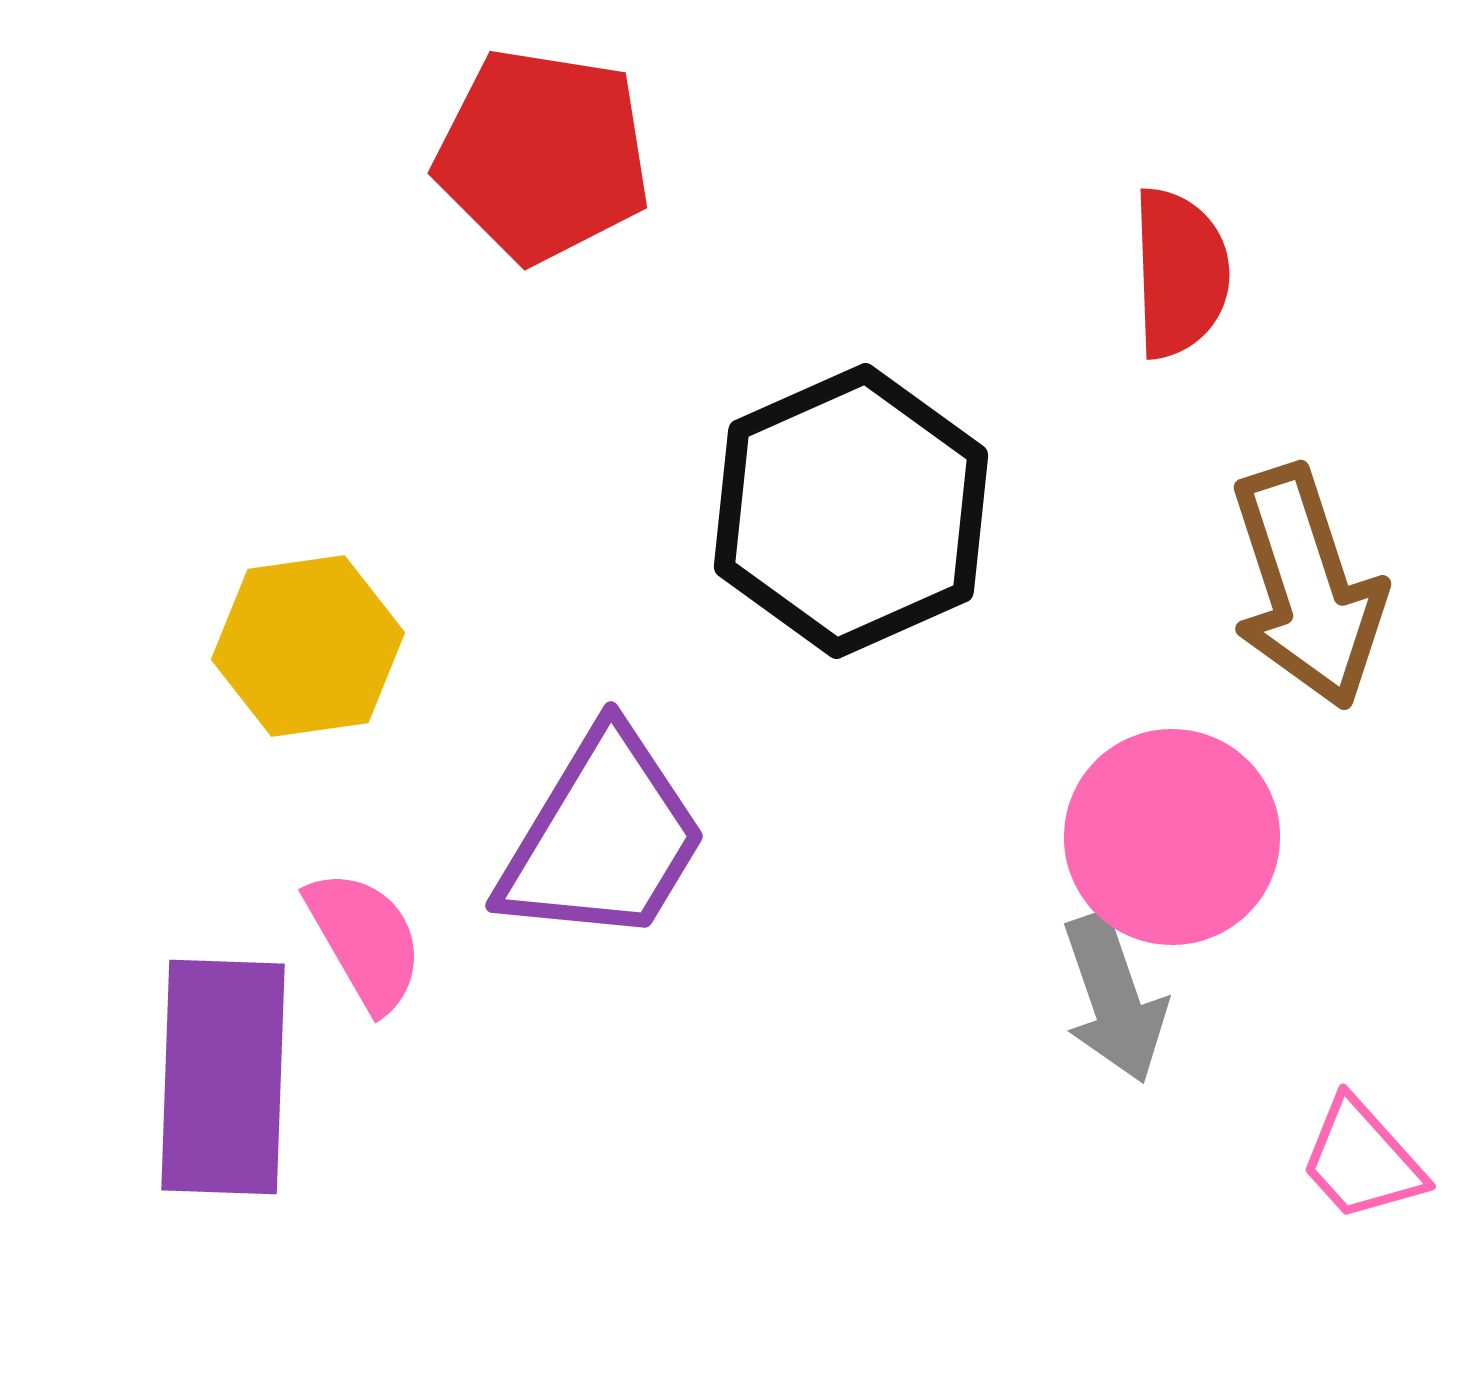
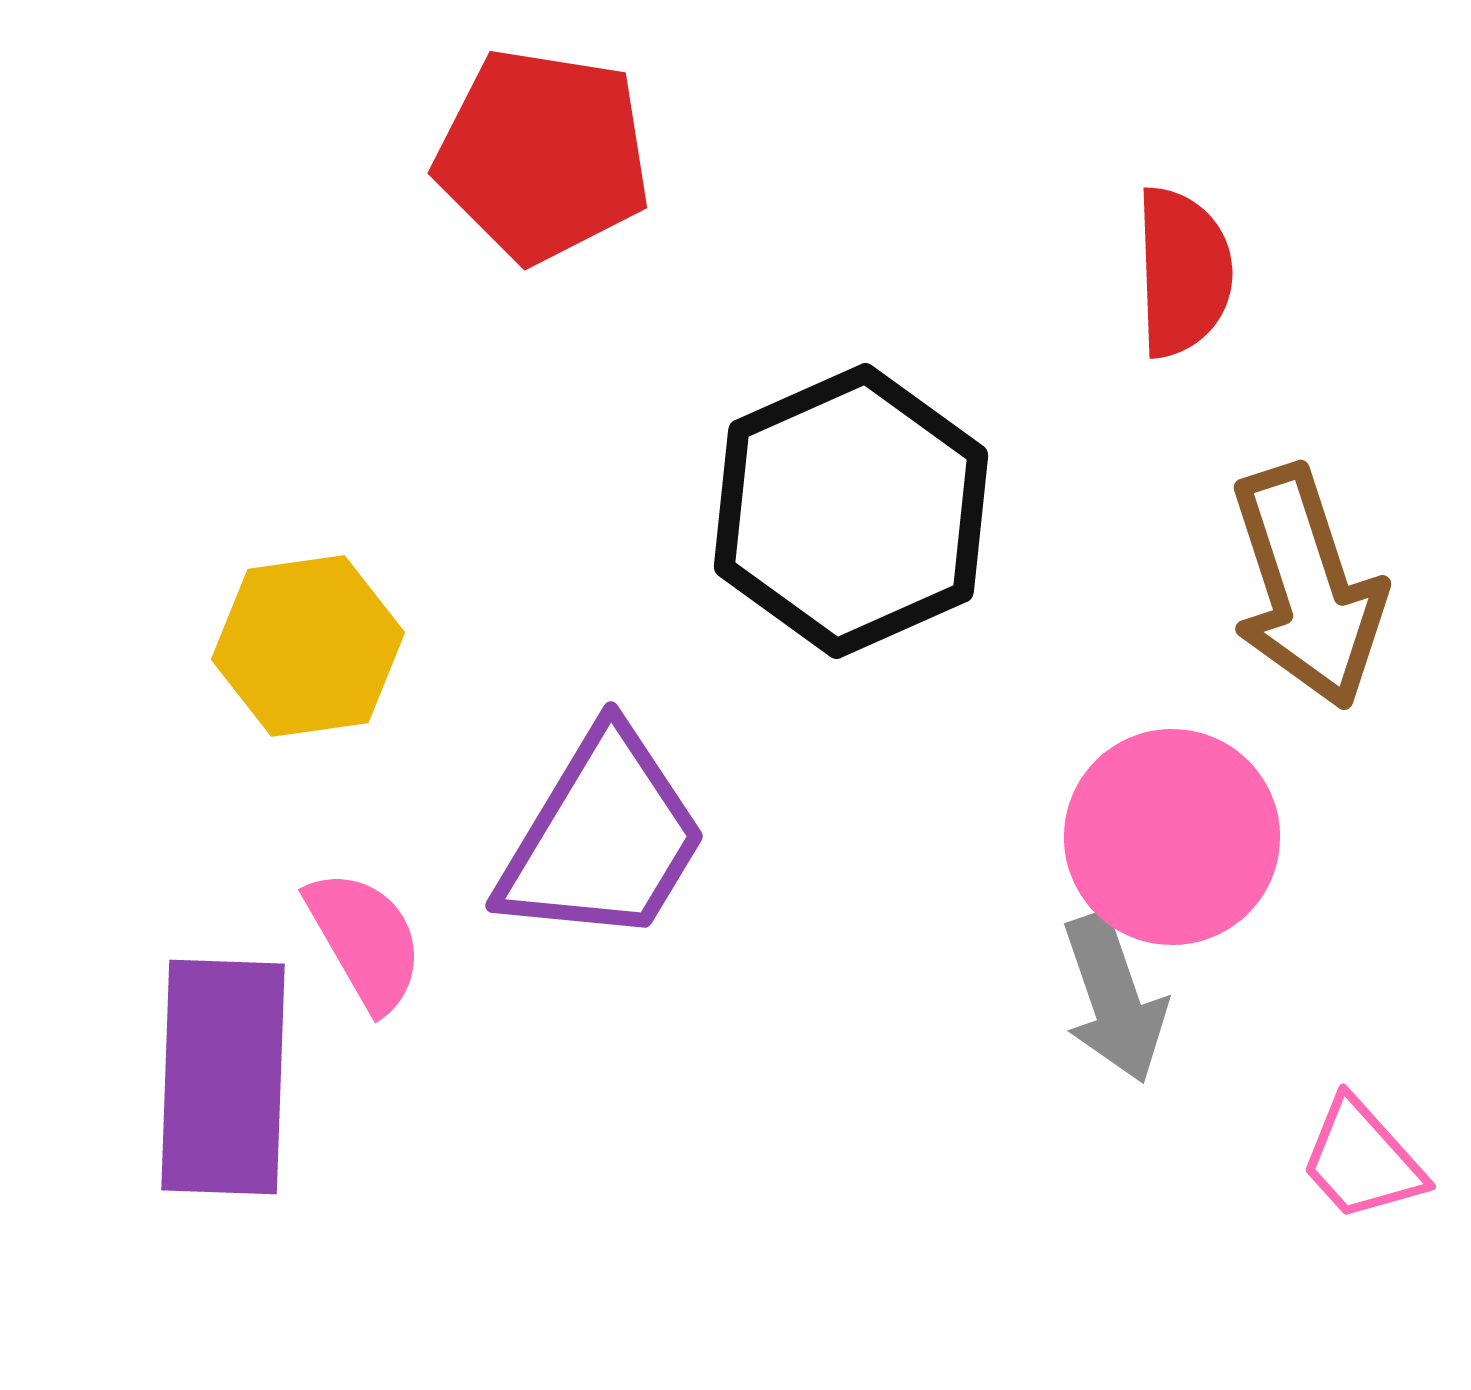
red semicircle: moved 3 px right, 1 px up
